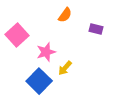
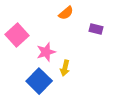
orange semicircle: moved 1 px right, 2 px up; rotated 14 degrees clockwise
yellow arrow: rotated 28 degrees counterclockwise
